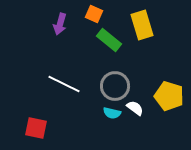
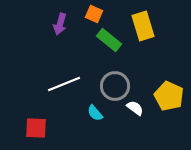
yellow rectangle: moved 1 px right, 1 px down
white line: rotated 48 degrees counterclockwise
yellow pentagon: rotated 8 degrees clockwise
cyan semicircle: moved 17 px left; rotated 36 degrees clockwise
red square: rotated 10 degrees counterclockwise
